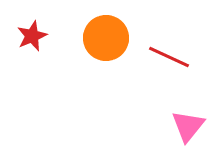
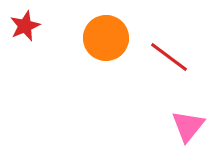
red star: moved 7 px left, 10 px up
red line: rotated 12 degrees clockwise
